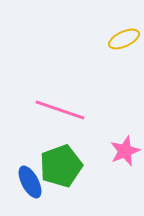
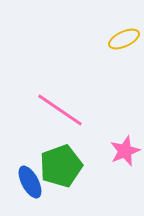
pink line: rotated 15 degrees clockwise
